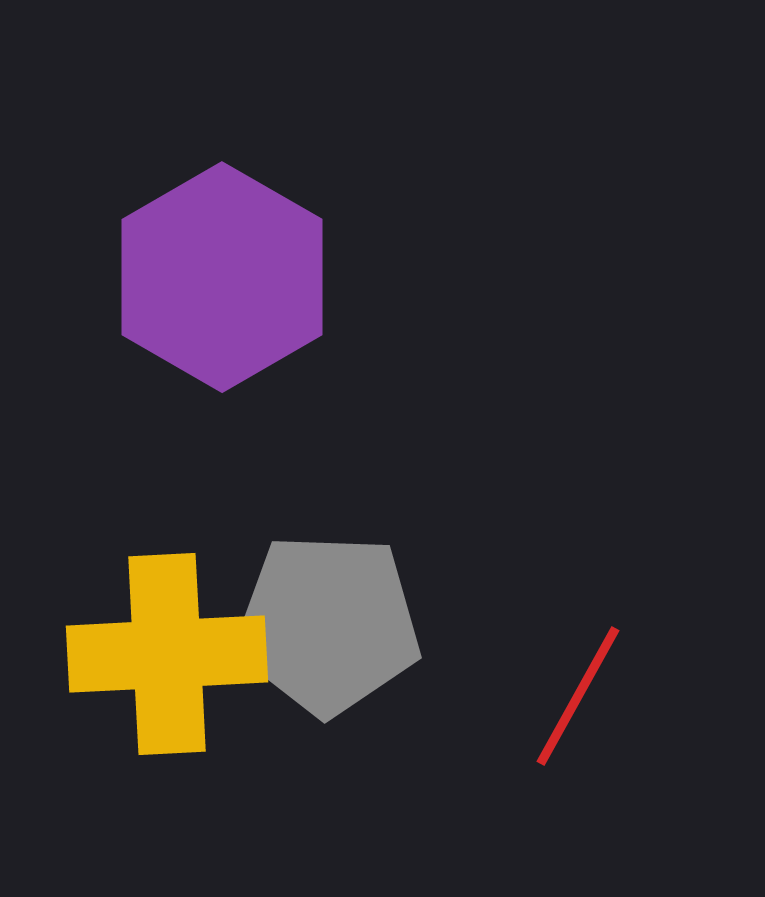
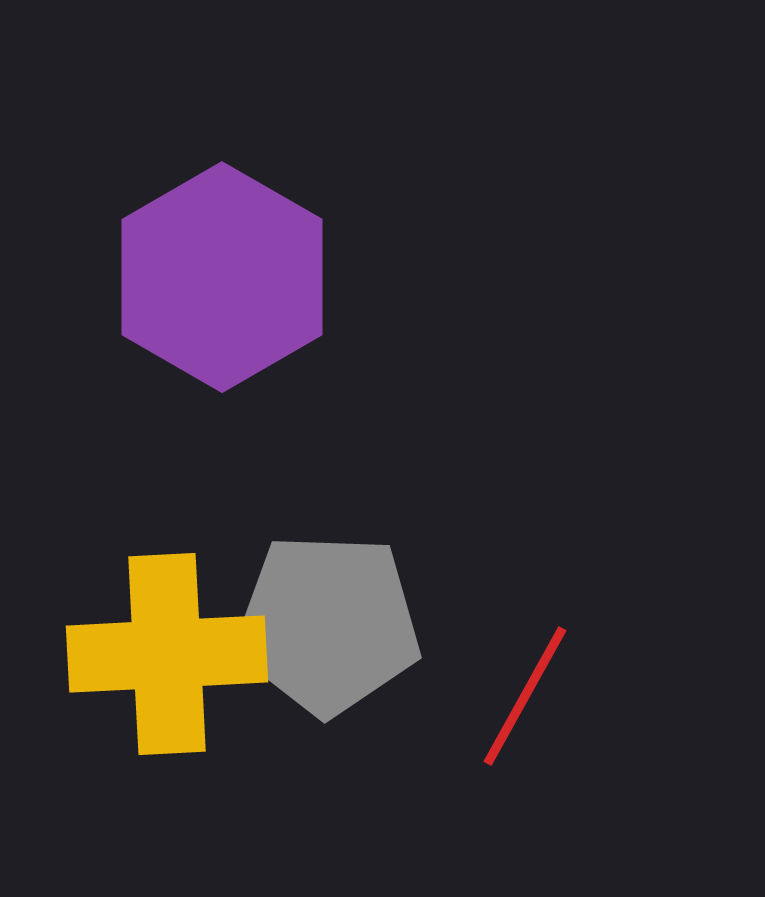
red line: moved 53 px left
